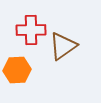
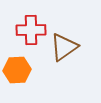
brown triangle: moved 1 px right, 1 px down
